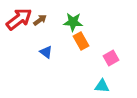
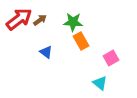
cyan triangle: moved 2 px left, 3 px up; rotated 35 degrees clockwise
